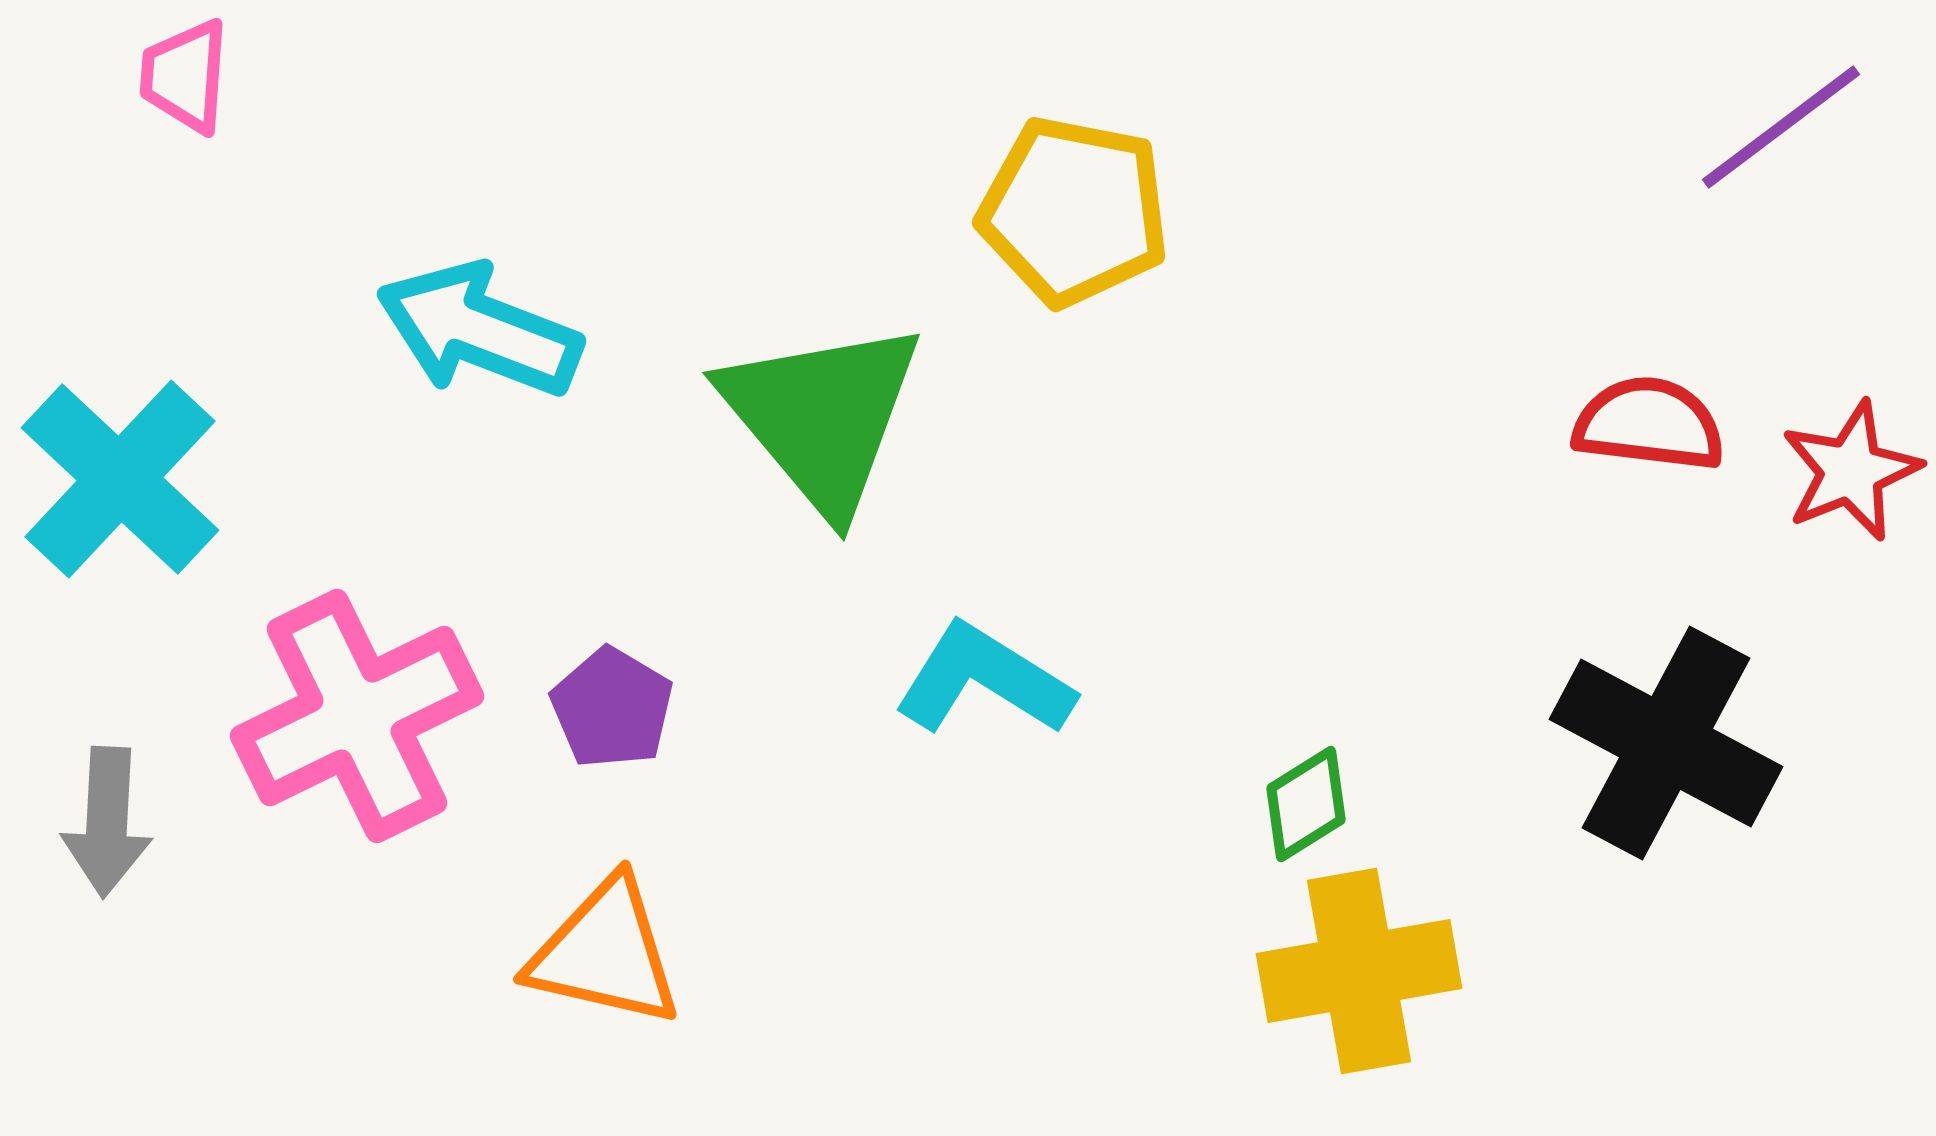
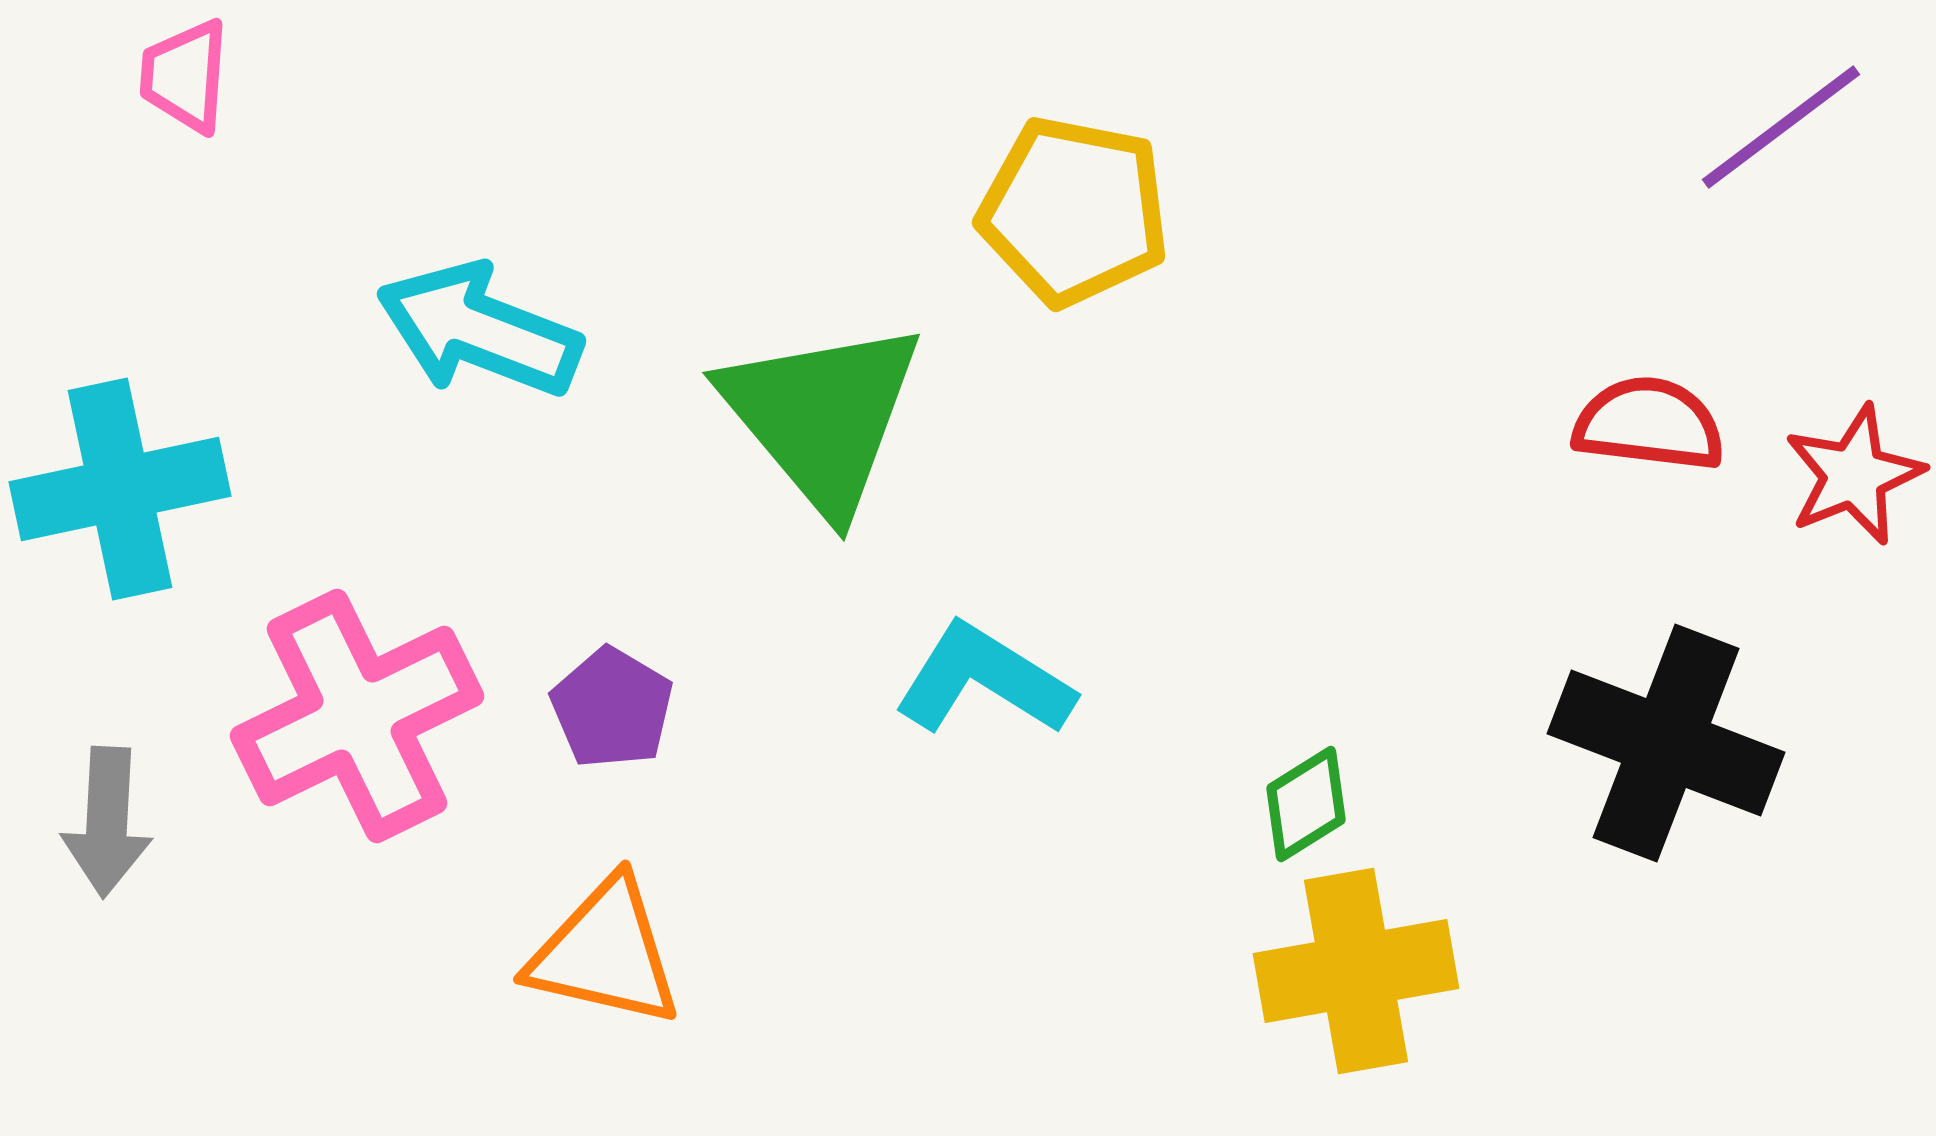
red star: moved 3 px right, 4 px down
cyan cross: moved 10 px down; rotated 35 degrees clockwise
black cross: rotated 7 degrees counterclockwise
yellow cross: moved 3 px left
